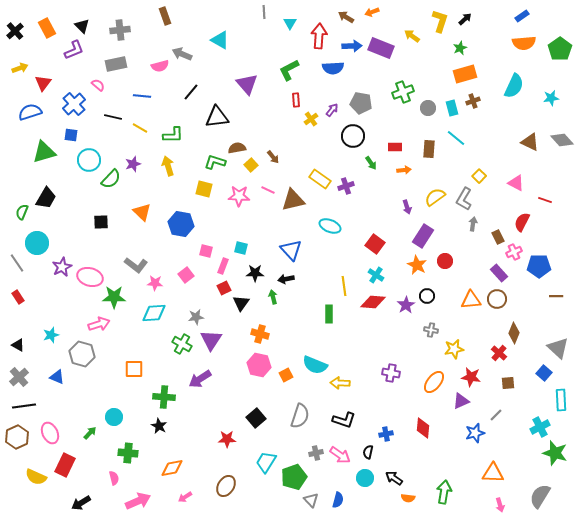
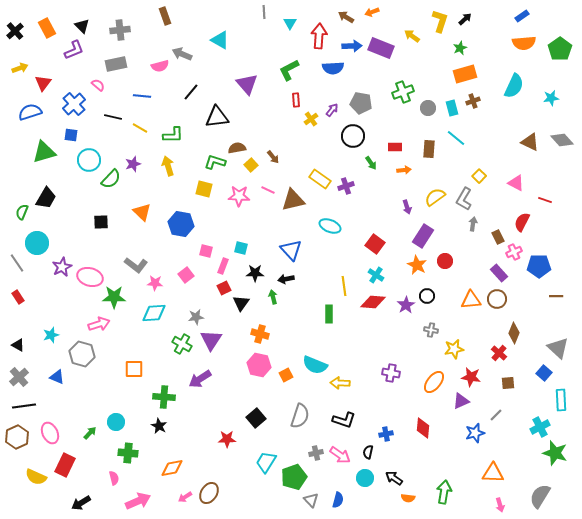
cyan circle at (114, 417): moved 2 px right, 5 px down
brown ellipse at (226, 486): moved 17 px left, 7 px down
